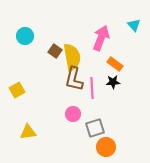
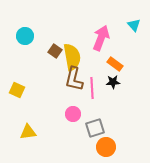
yellow square: rotated 35 degrees counterclockwise
